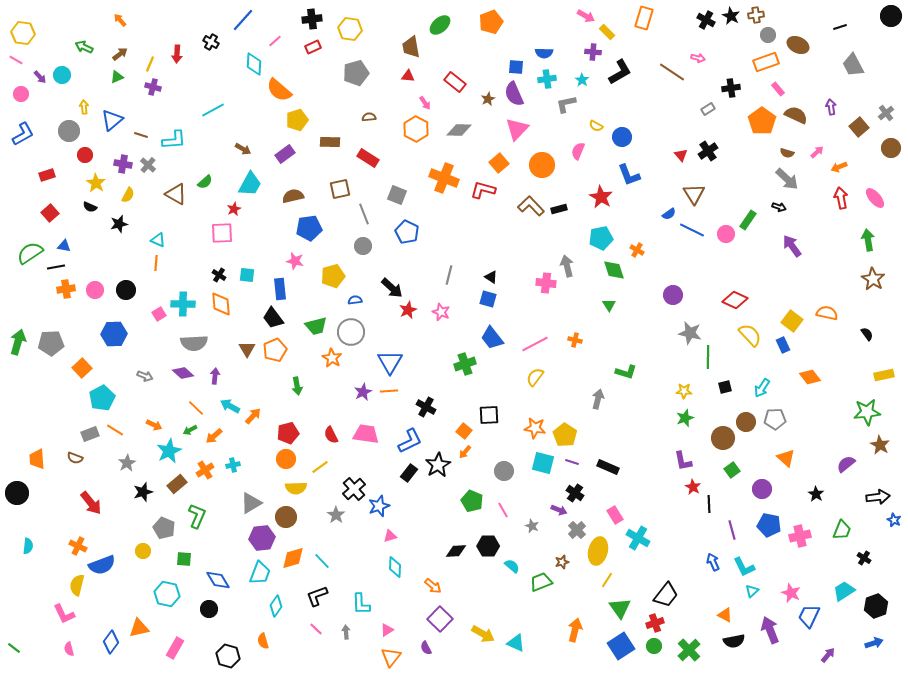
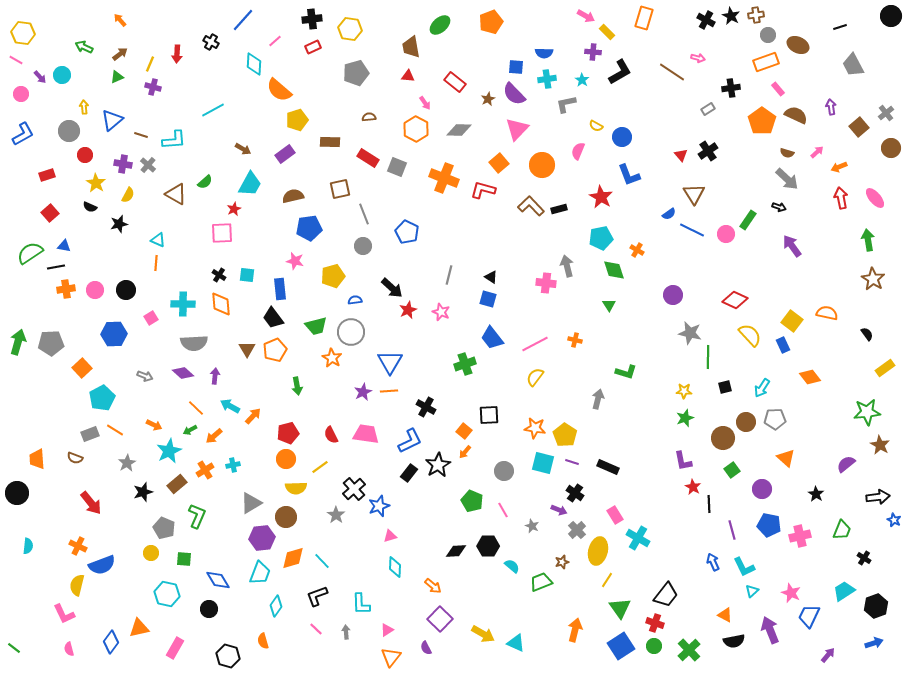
purple semicircle at (514, 94): rotated 20 degrees counterclockwise
gray square at (397, 195): moved 28 px up
pink square at (159, 314): moved 8 px left, 4 px down
yellow rectangle at (884, 375): moved 1 px right, 7 px up; rotated 24 degrees counterclockwise
yellow circle at (143, 551): moved 8 px right, 2 px down
red cross at (655, 623): rotated 36 degrees clockwise
